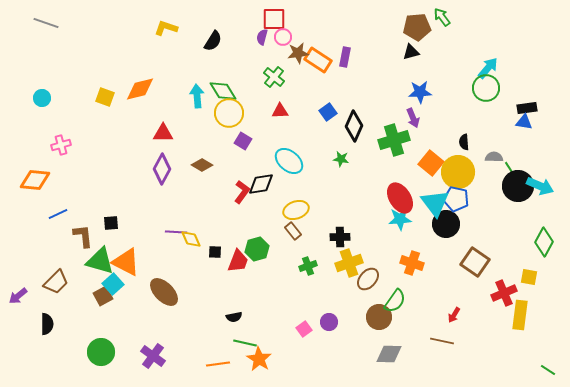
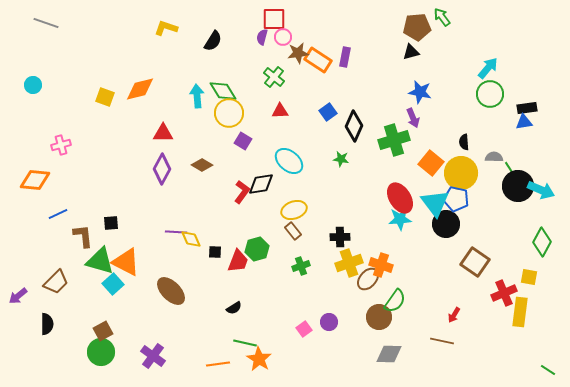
green circle at (486, 88): moved 4 px right, 6 px down
blue star at (420, 92): rotated 15 degrees clockwise
cyan circle at (42, 98): moved 9 px left, 13 px up
blue triangle at (524, 122): rotated 18 degrees counterclockwise
yellow circle at (458, 172): moved 3 px right, 1 px down
cyan arrow at (540, 186): moved 1 px right, 4 px down
yellow ellipse at (296, 210): moved 2 px left
green diamond at (544, 242): moved 2 px left
orange cross at (412, 263): moved 31 px left, 2 px down
green cross at (308, 266): moved 7 px left
brown ellipse at (164, 292): moved 7 px right, 1 px up
brown square at (103, 296): moved 35 px down
yellow rectangle at (520, 315): moved 3 px up
black semicircle at (234, 317): moved 9 px up; rotated 21 degrees counterclockwise
